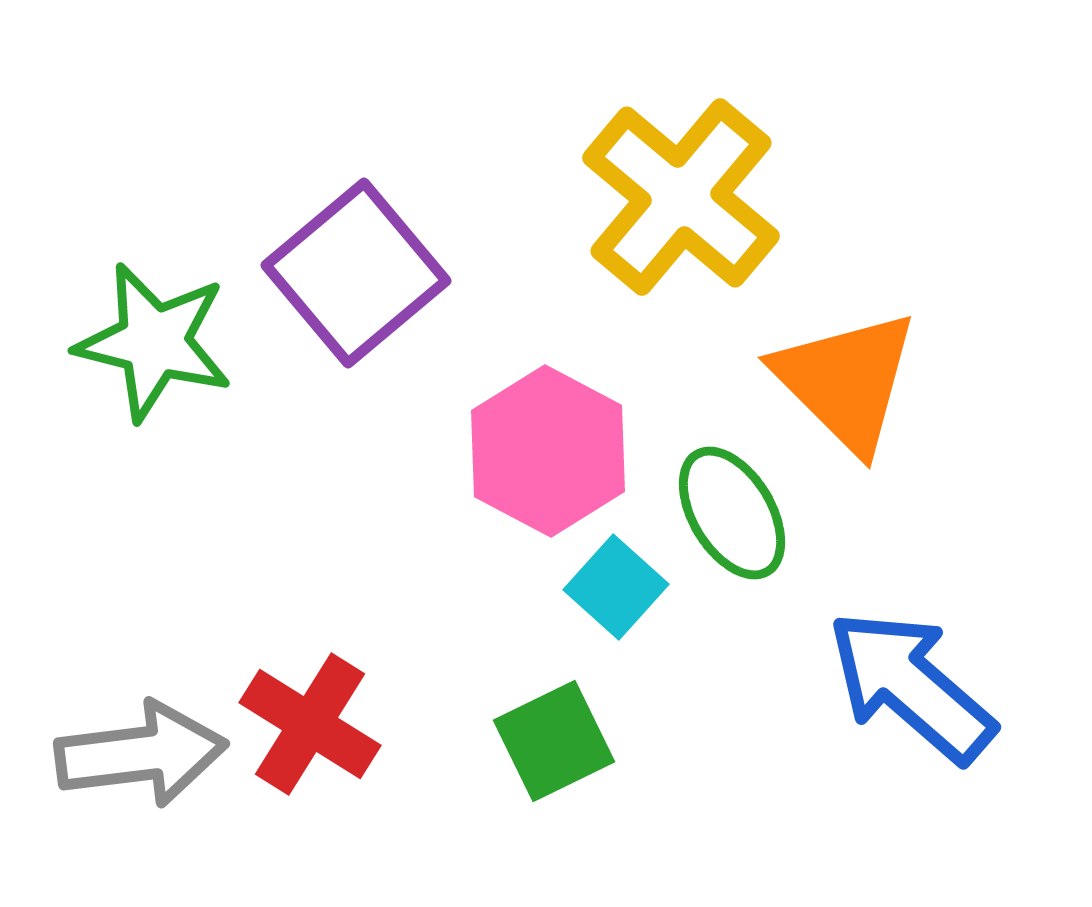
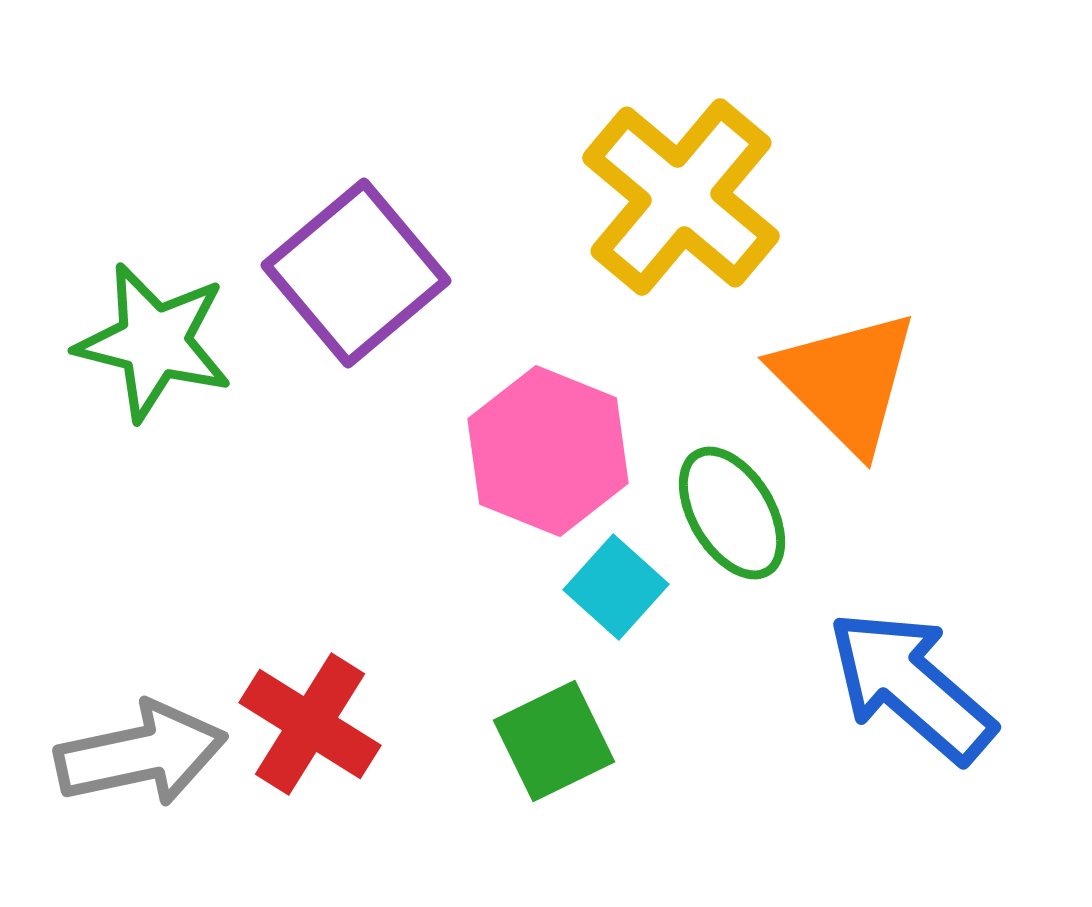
pink hexagon: rotated 6 degrees counterclockwise
gray arrow: rotated 5 degrees counterclockwise
